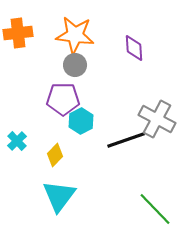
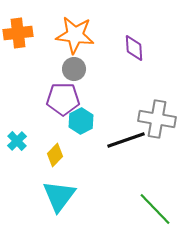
gray circle: moved 1 px left, 4 px down
gray cross: rotated 18 degrees counterclockwise
